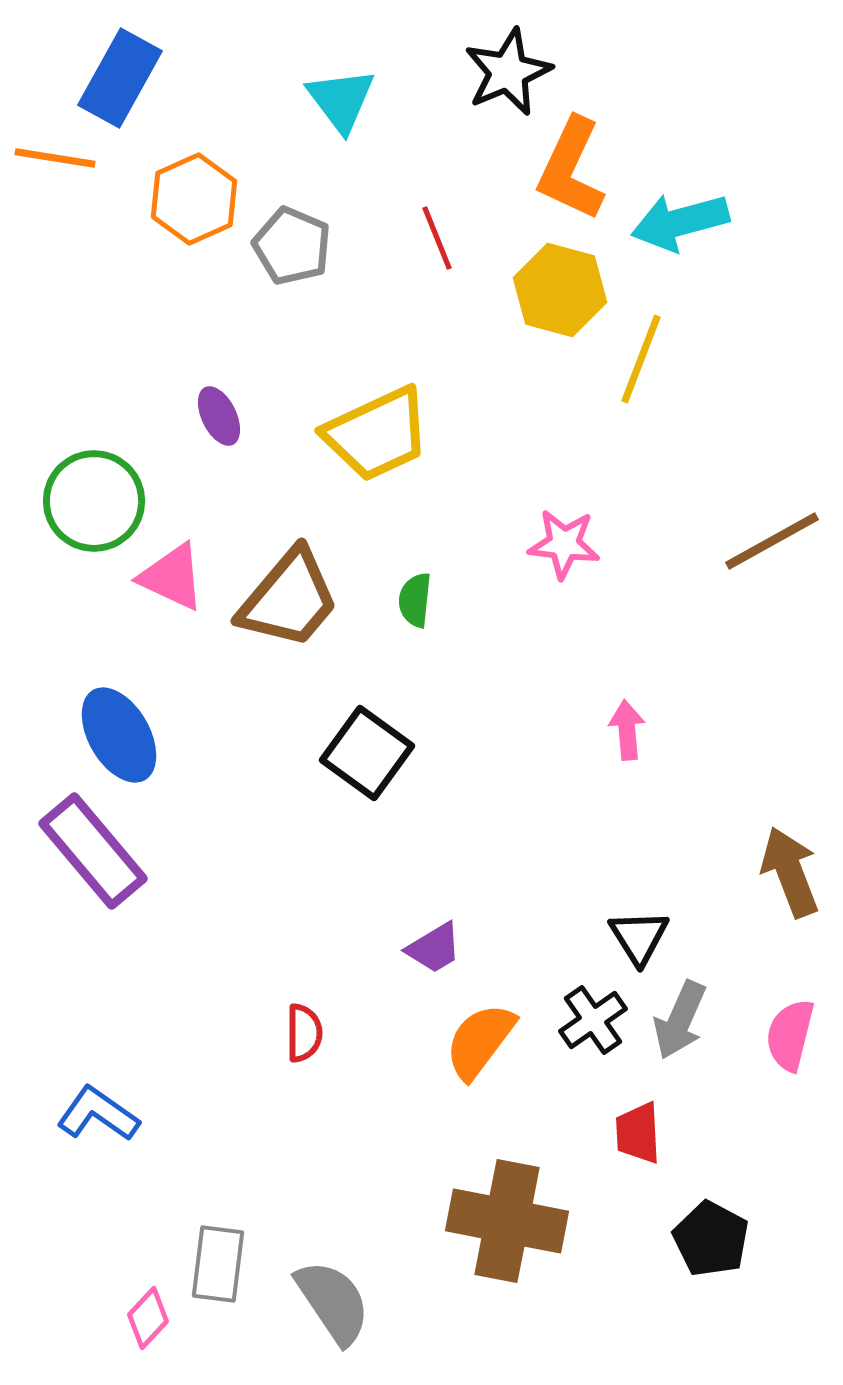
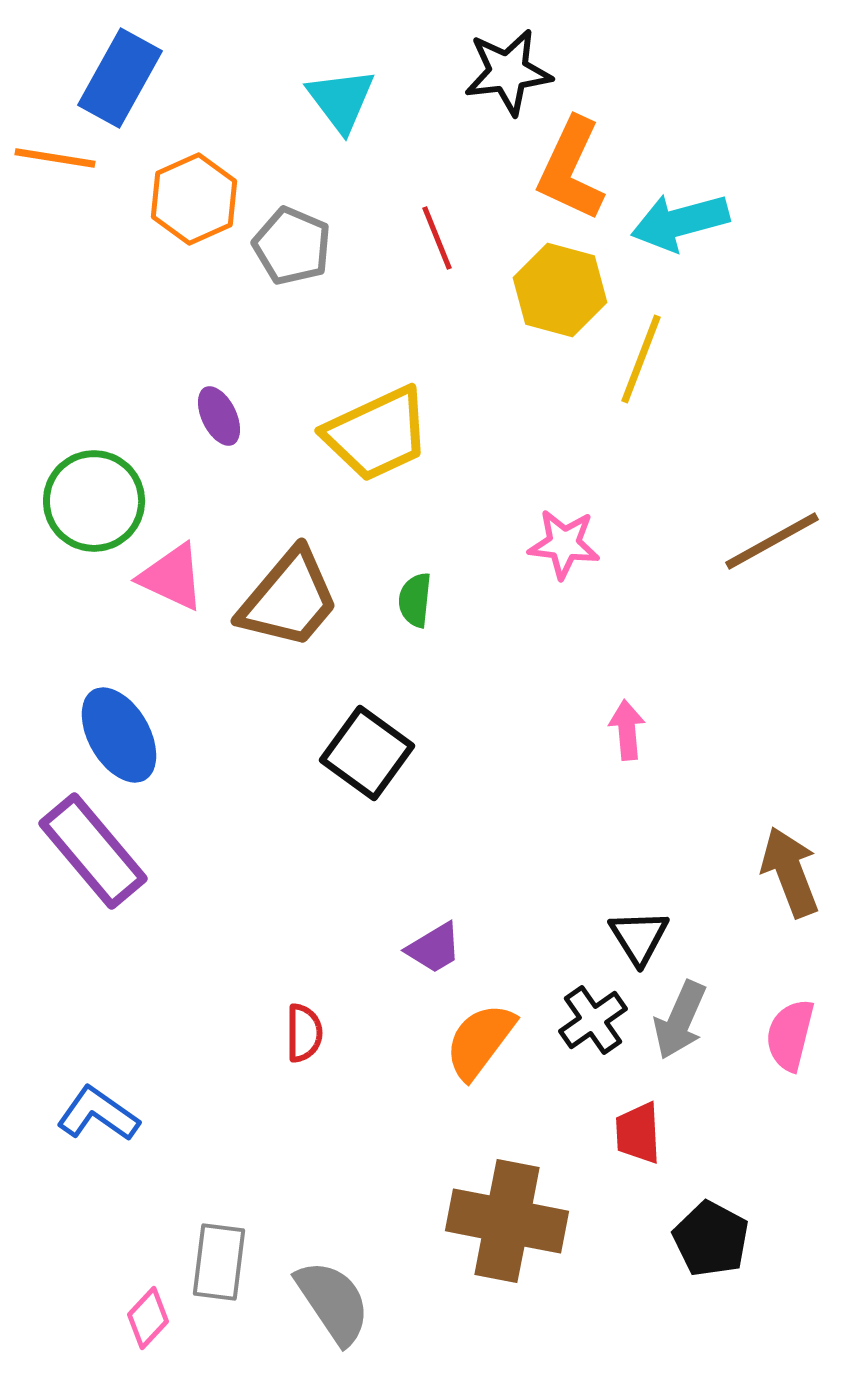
black star: rotated 16 degrees clockwise
gray rectangle: moved 1 px right, 2 px up
